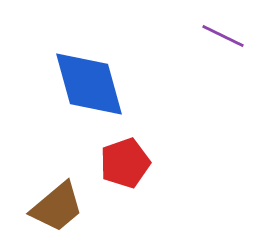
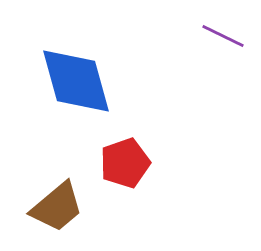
blue diamond: moved 13 px left, 3 px up
